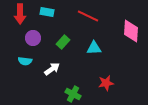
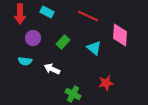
cyan rectangle: rotated 16 degrees clockwise
pink diamond: moved 11 px left, 4 px down
cyan triangle: rotated 42 degrees clockwise
white arrow: rotated 119 degrees counterclockwise
